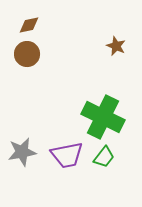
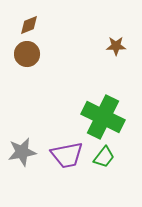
brown diamond: rotated 10 degrees counterclockwise
brown star: rotated 24 degrees counterclockwise
